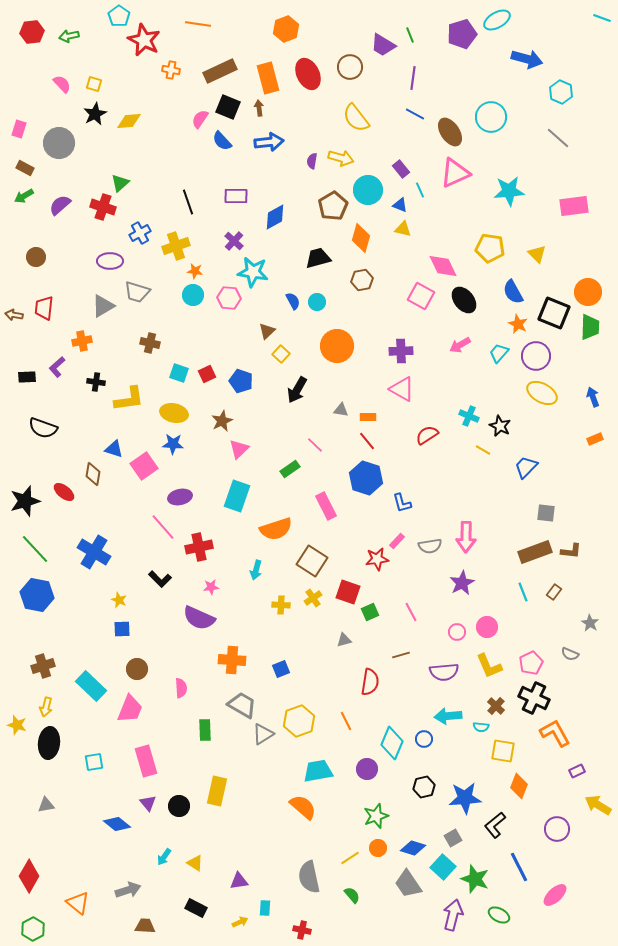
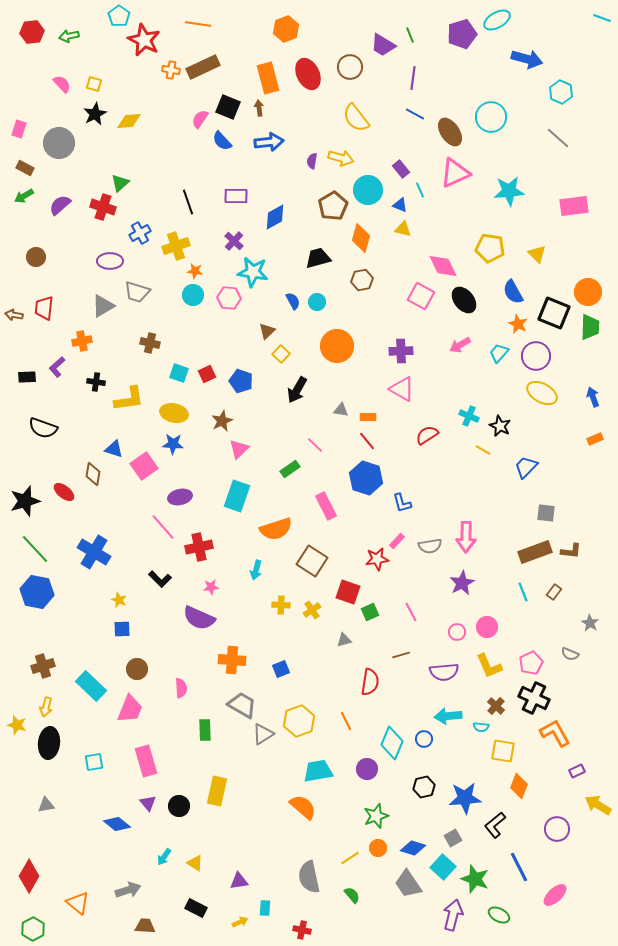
brown rectangle at (220, 71): moved 17 px left, 4 px up
blue hexagon at (37, 595): moved 3 px up
yellow cross at (313, 598): moved 1 px left, 12 px down
